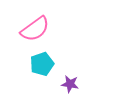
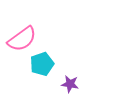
pink semicircle: moved 13 px left, 10 px down
